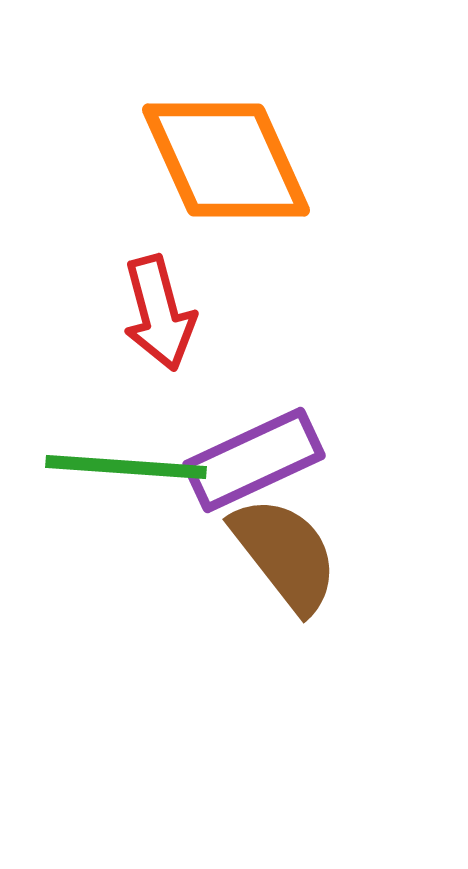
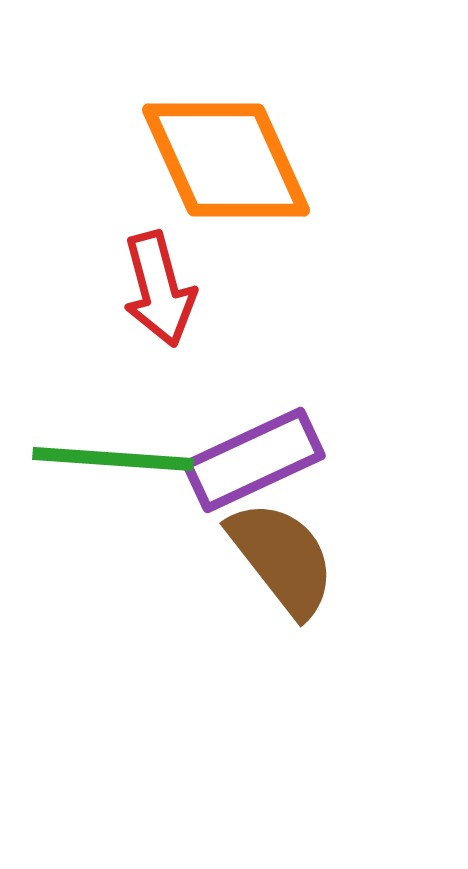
red arrow: moved 24 px up
green line: moved 13 px left, 8 px up
brown semicircle: moved 3 px left, 4 px down
